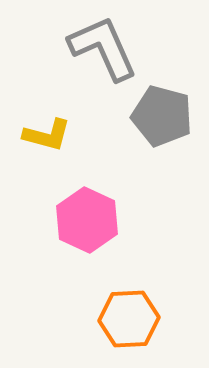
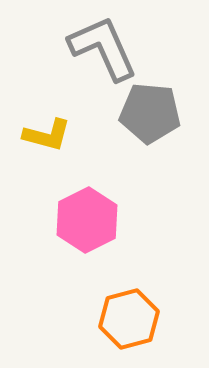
gray pentagon: moved 12 px left, 3 px up; rotated 10 degrees counterclockwise
pink hexagon: rotated 8 degrees clockwise
orange hexagon: rotated 12 degrees counterclockwise
